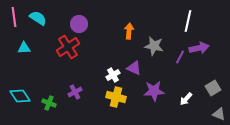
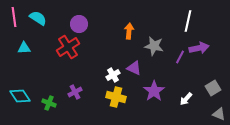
purple star: rotated 30 degrees counterclockwise
